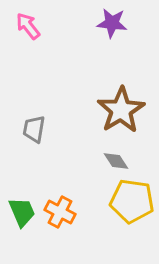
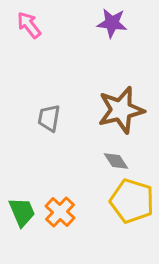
pink arrow: moved 1 px right, 1 px up
brown star: rotated 18 degrees clockwise
gray trapezoid: moved 15 px right, 11 px up
yellow pentagon: rotated 9 degrees clockwise
orange cross: rotated 16 degrees clockwise
